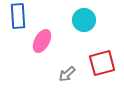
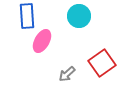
blue rectangle: moved 9 px right
cyan circle: moved 5 px left, 4 px up
red square: rotated 20 degrees counterclockwise
